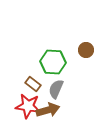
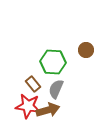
brown rectangle: rotated 14 degrees clockwise
